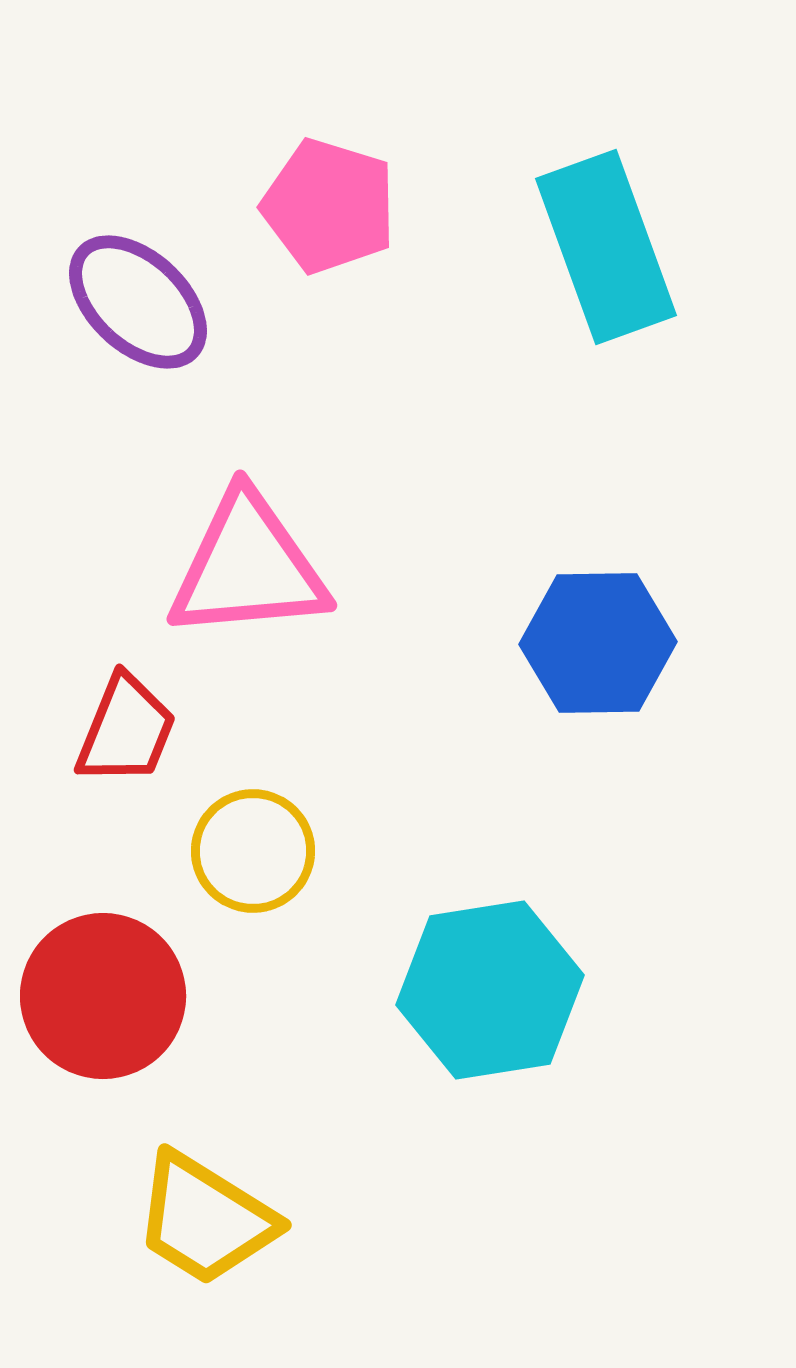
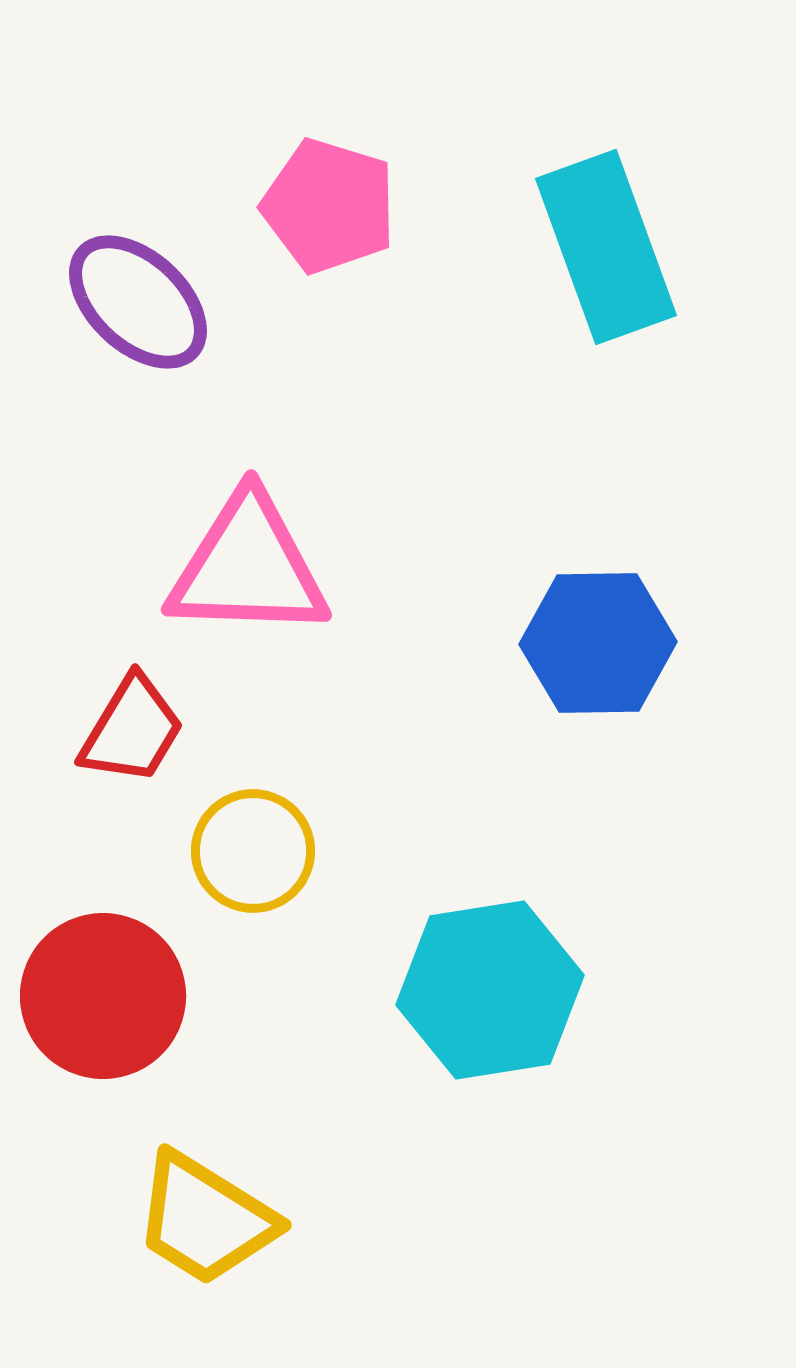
pink triangle: rotated 7 degrees clockwise
red trapezoid: moved 6 px right; rotated 9 degrees clockwise
